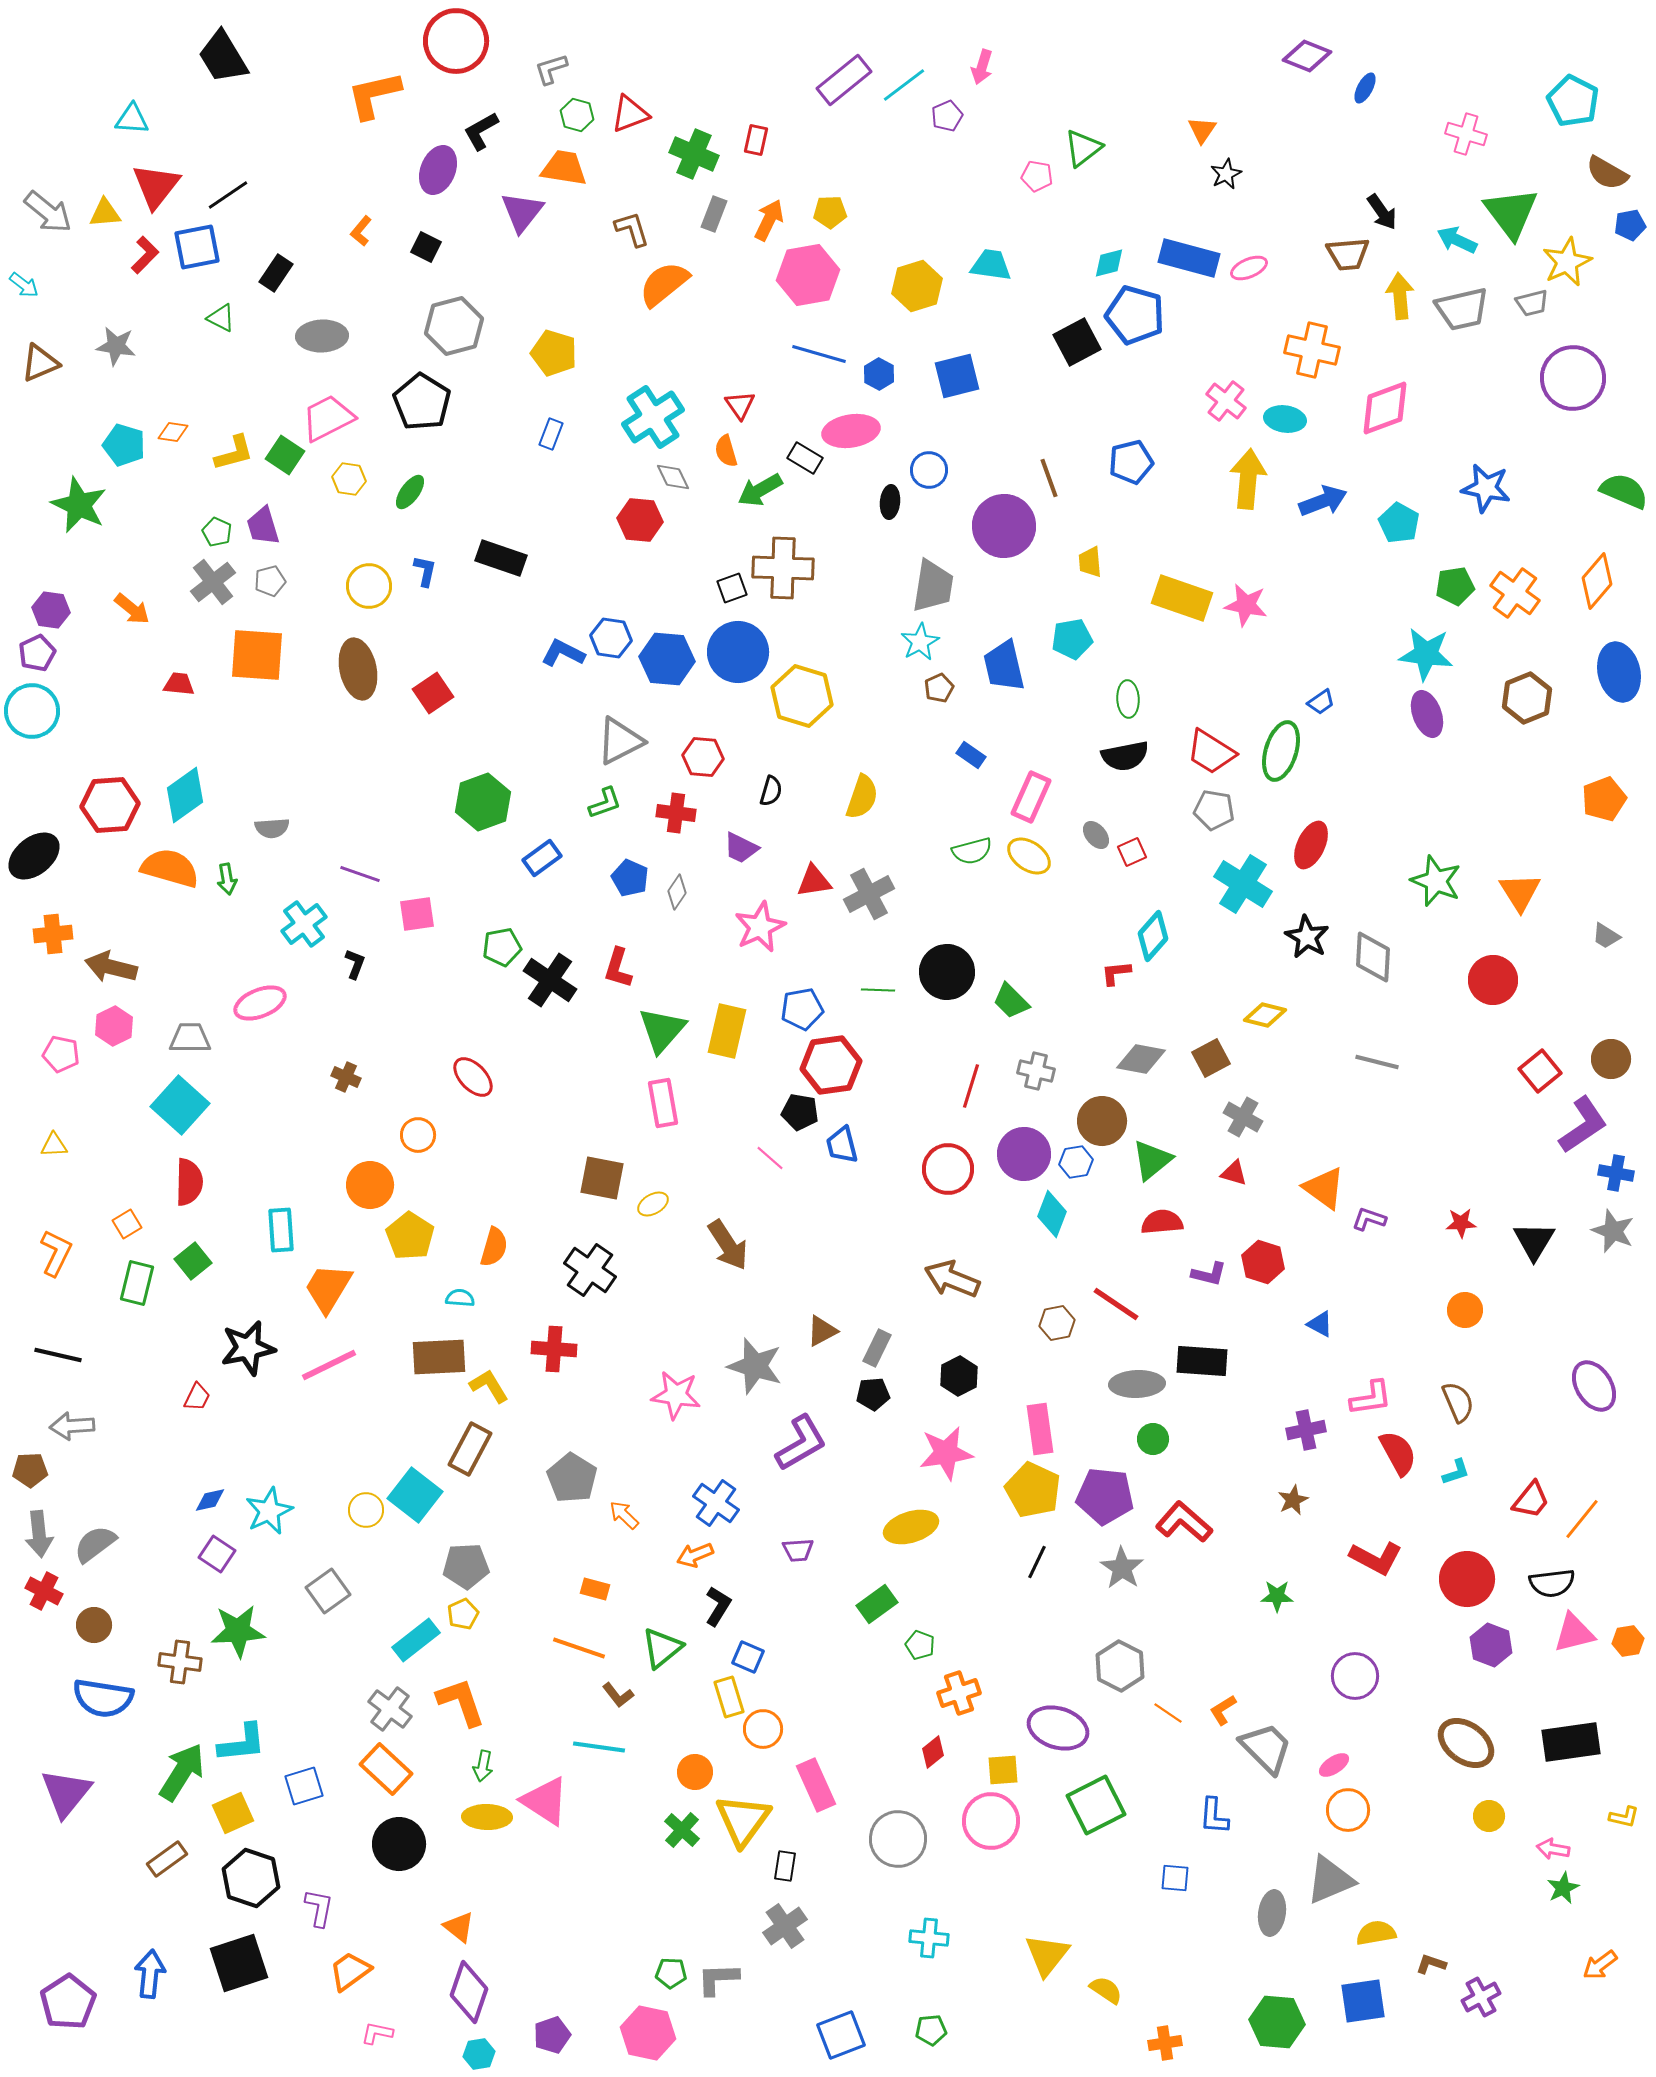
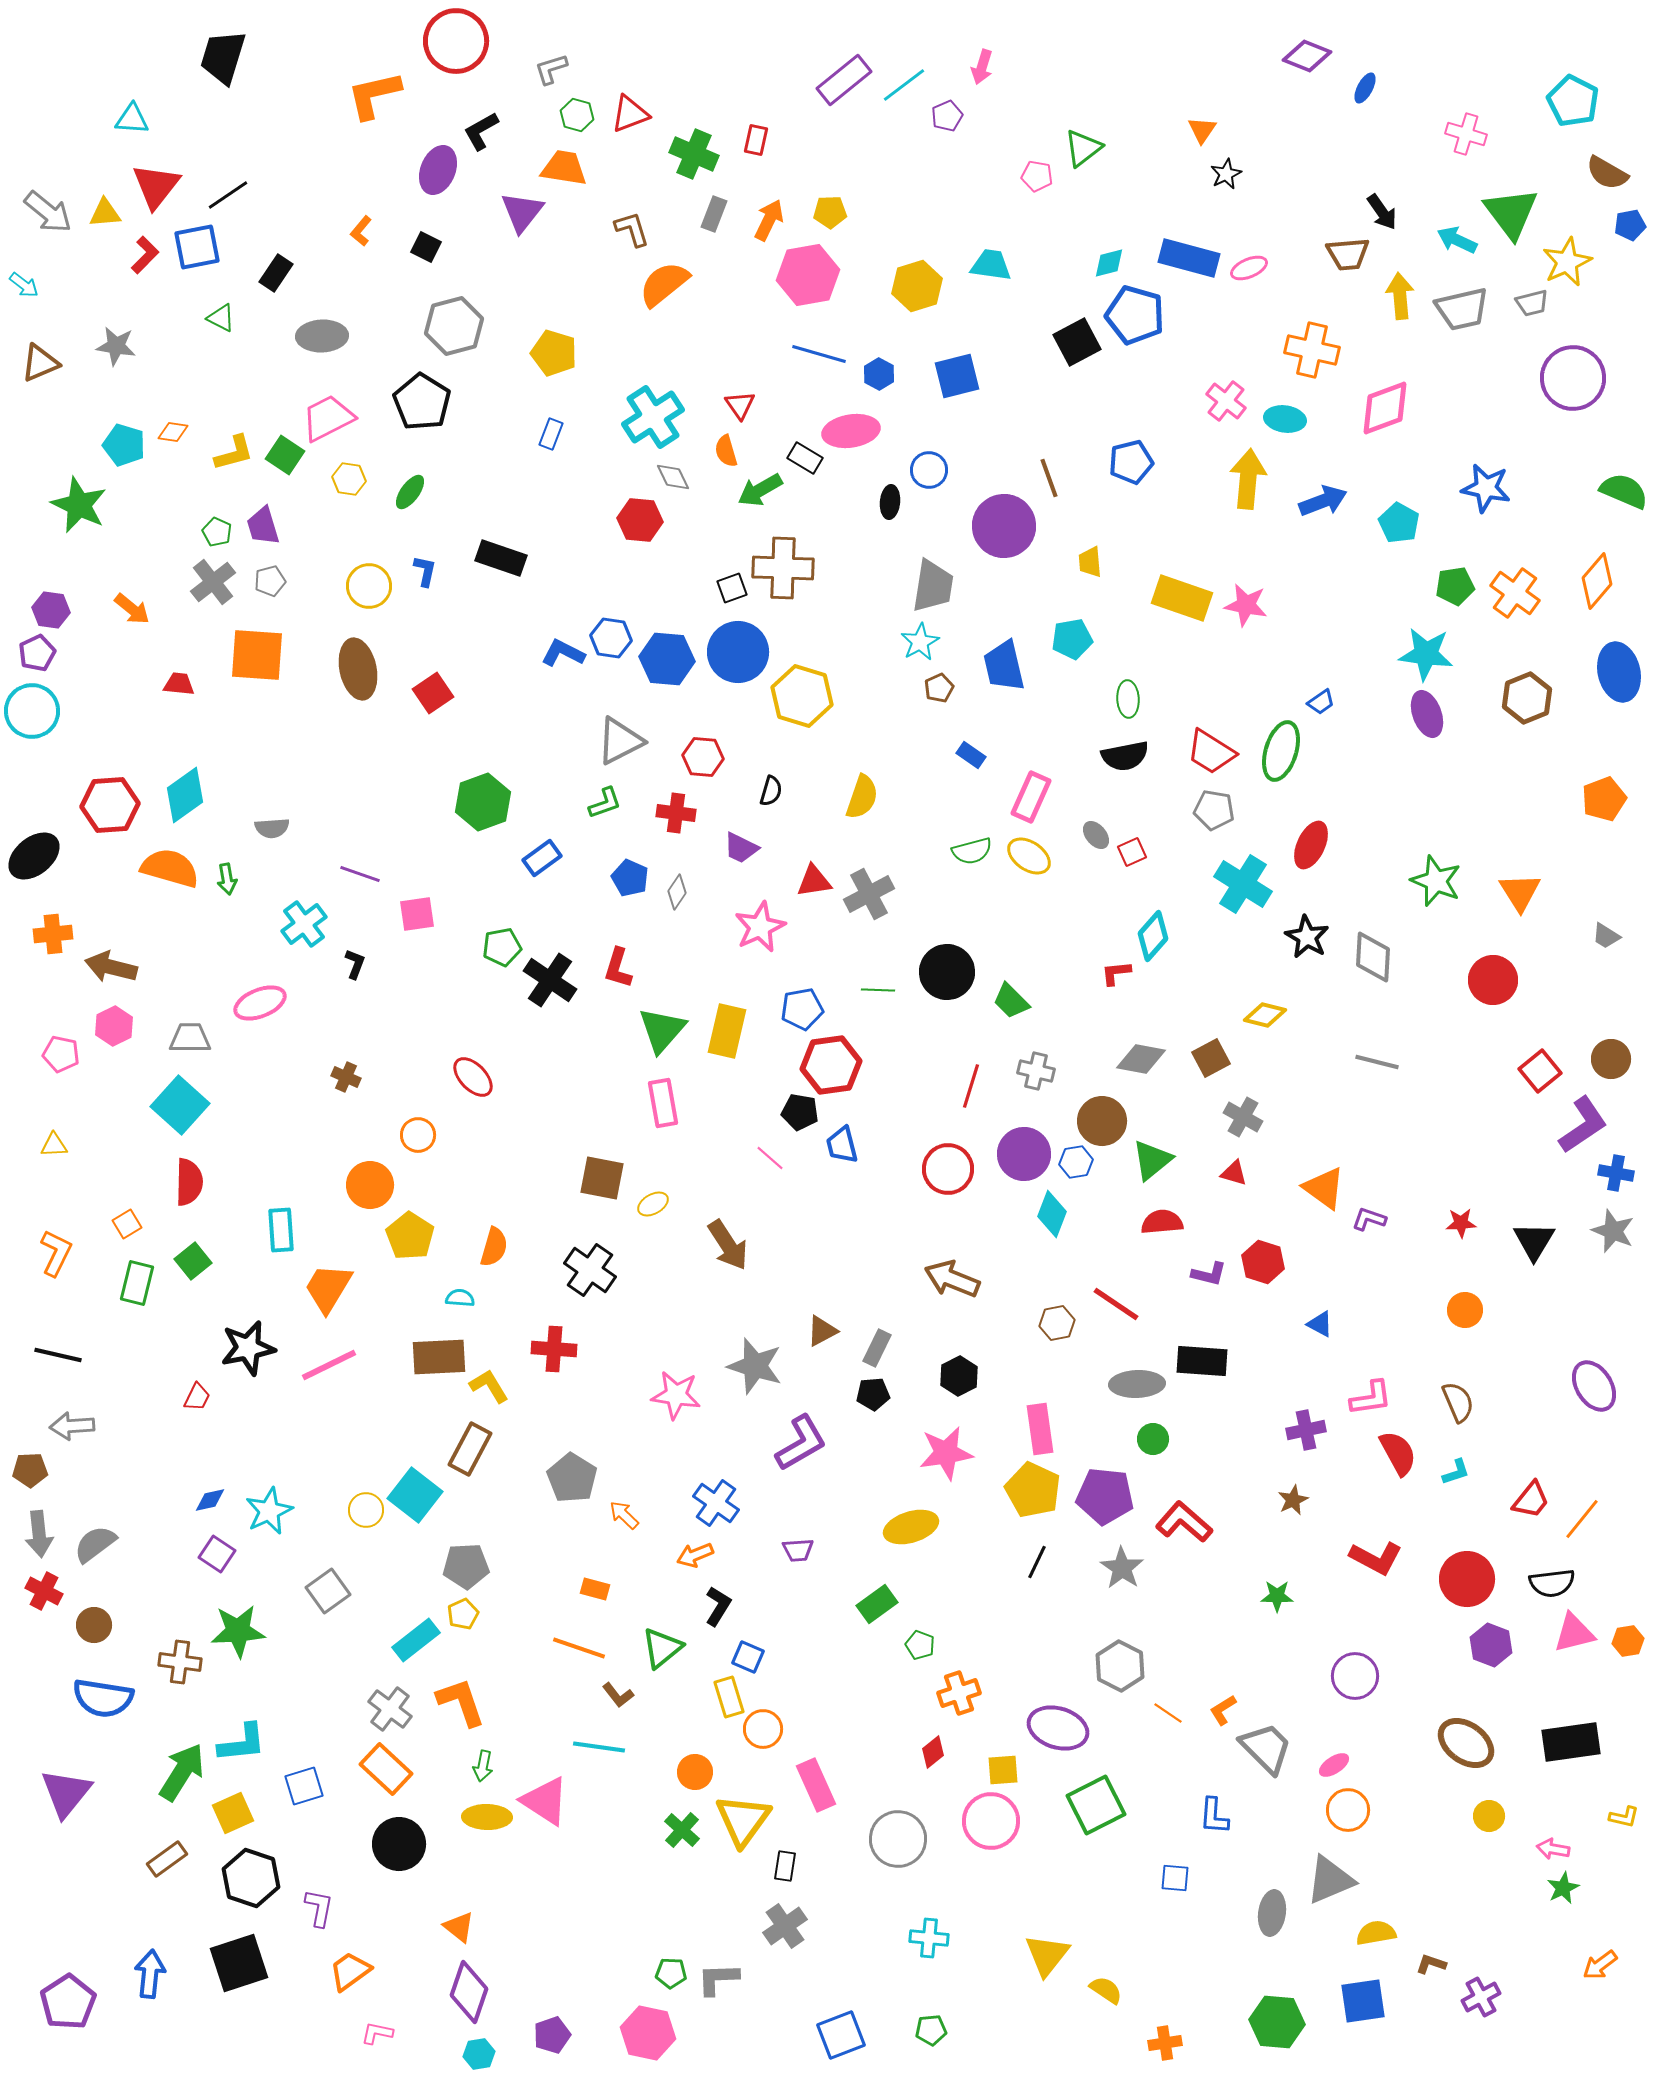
black trapezoid at (223, 57): rotated 48 degrees clockwise
